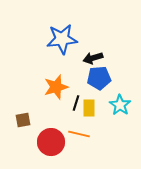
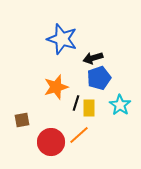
blue star: rotated 24 degrees clockwise
blue pentagon: rotated 15 degrees counterclockwise
brown square: moved 1 px left
orange line: moved 1 px down; rotated 55 degrees counterclockwise
